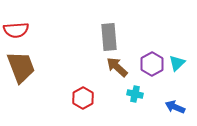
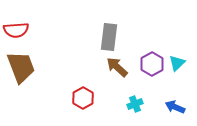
gray rectangle: rotated 12 degrees clockwise
cyan cross: moved 10 px down; rotated 35 degrees counterclockwise
